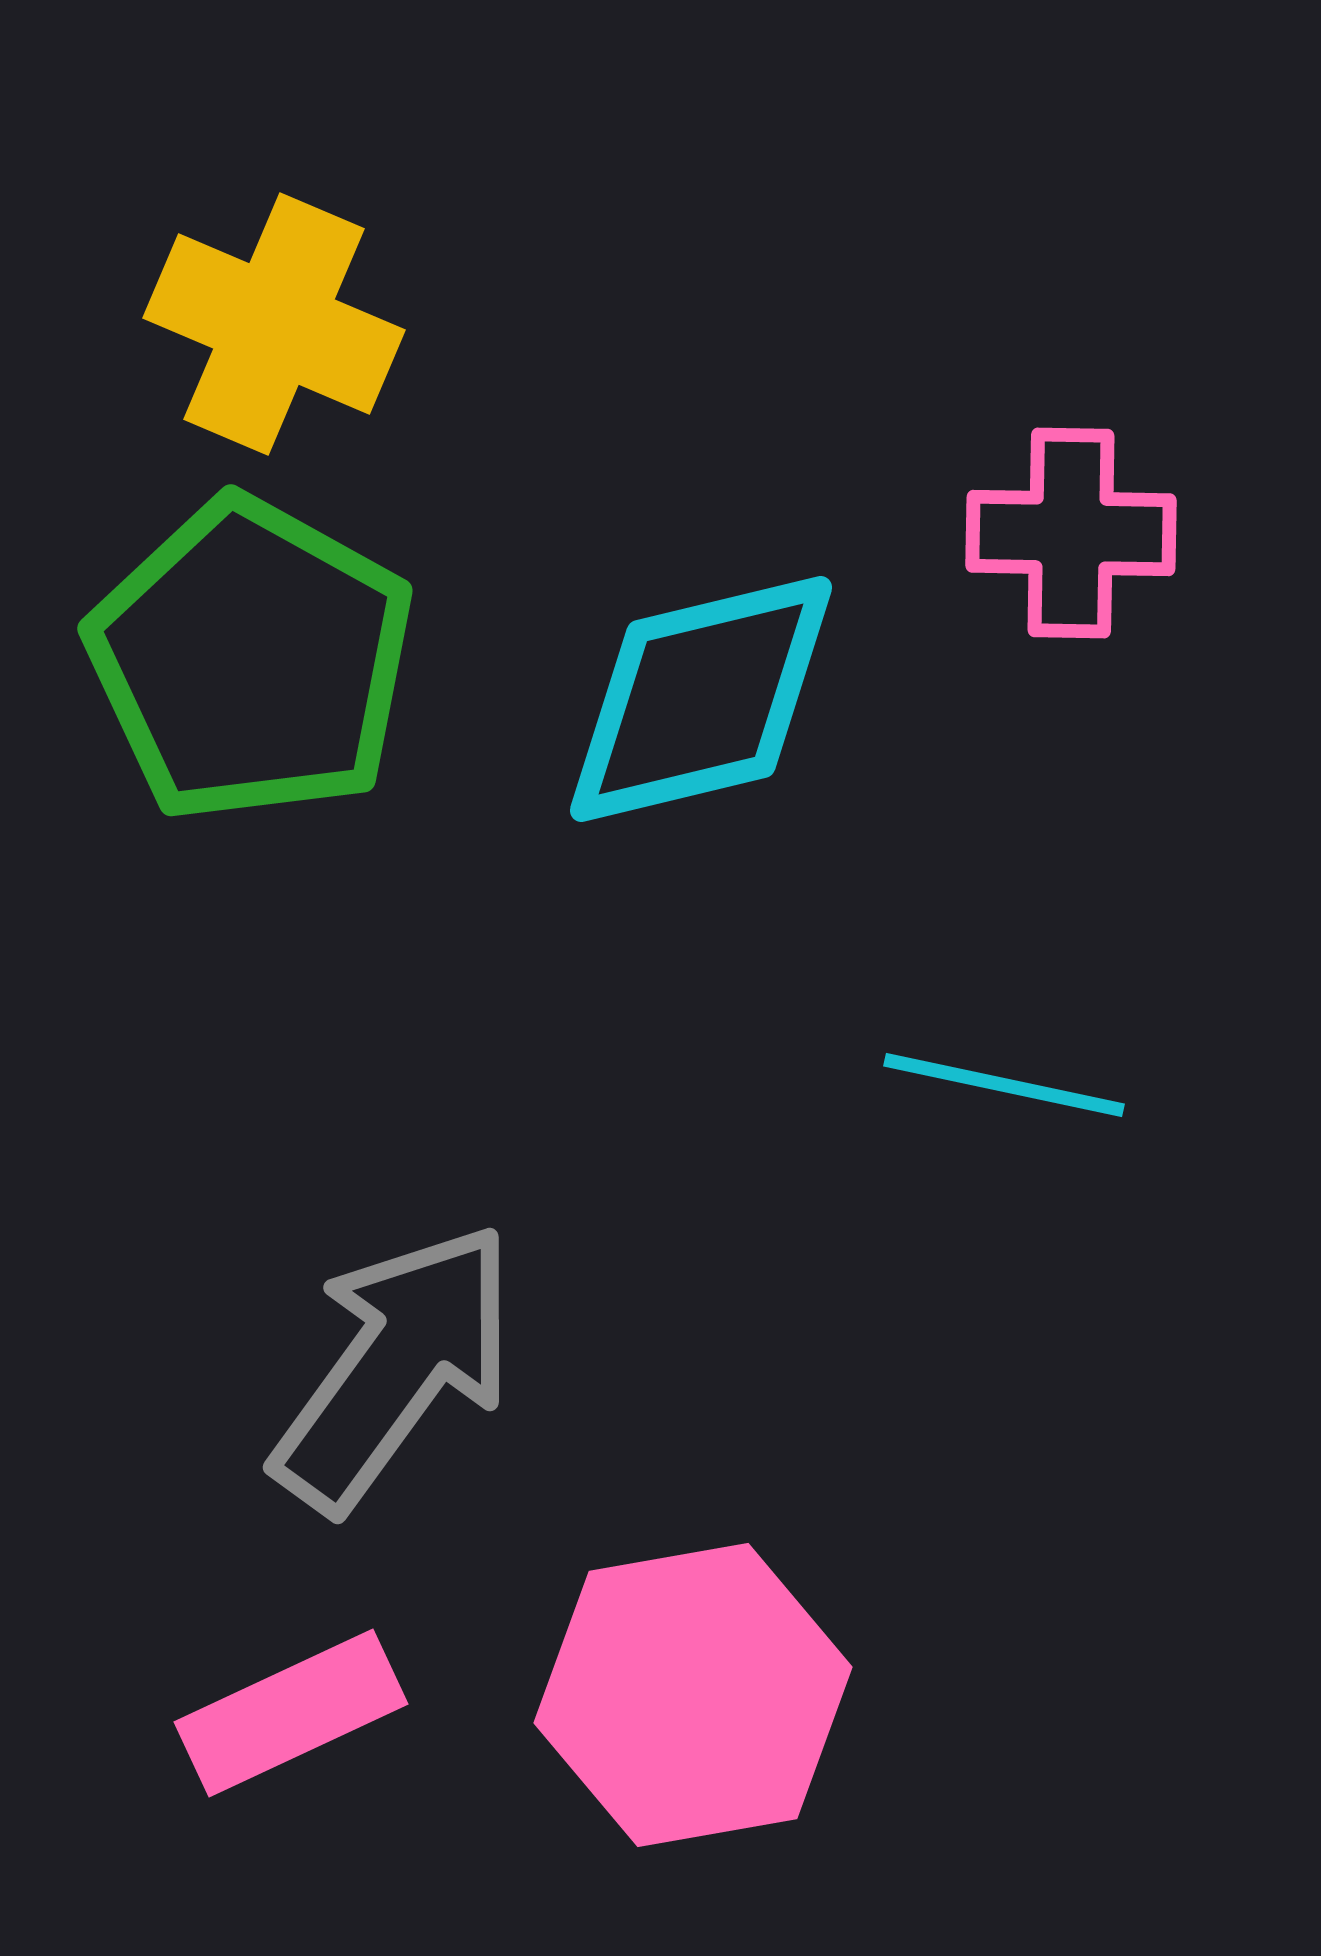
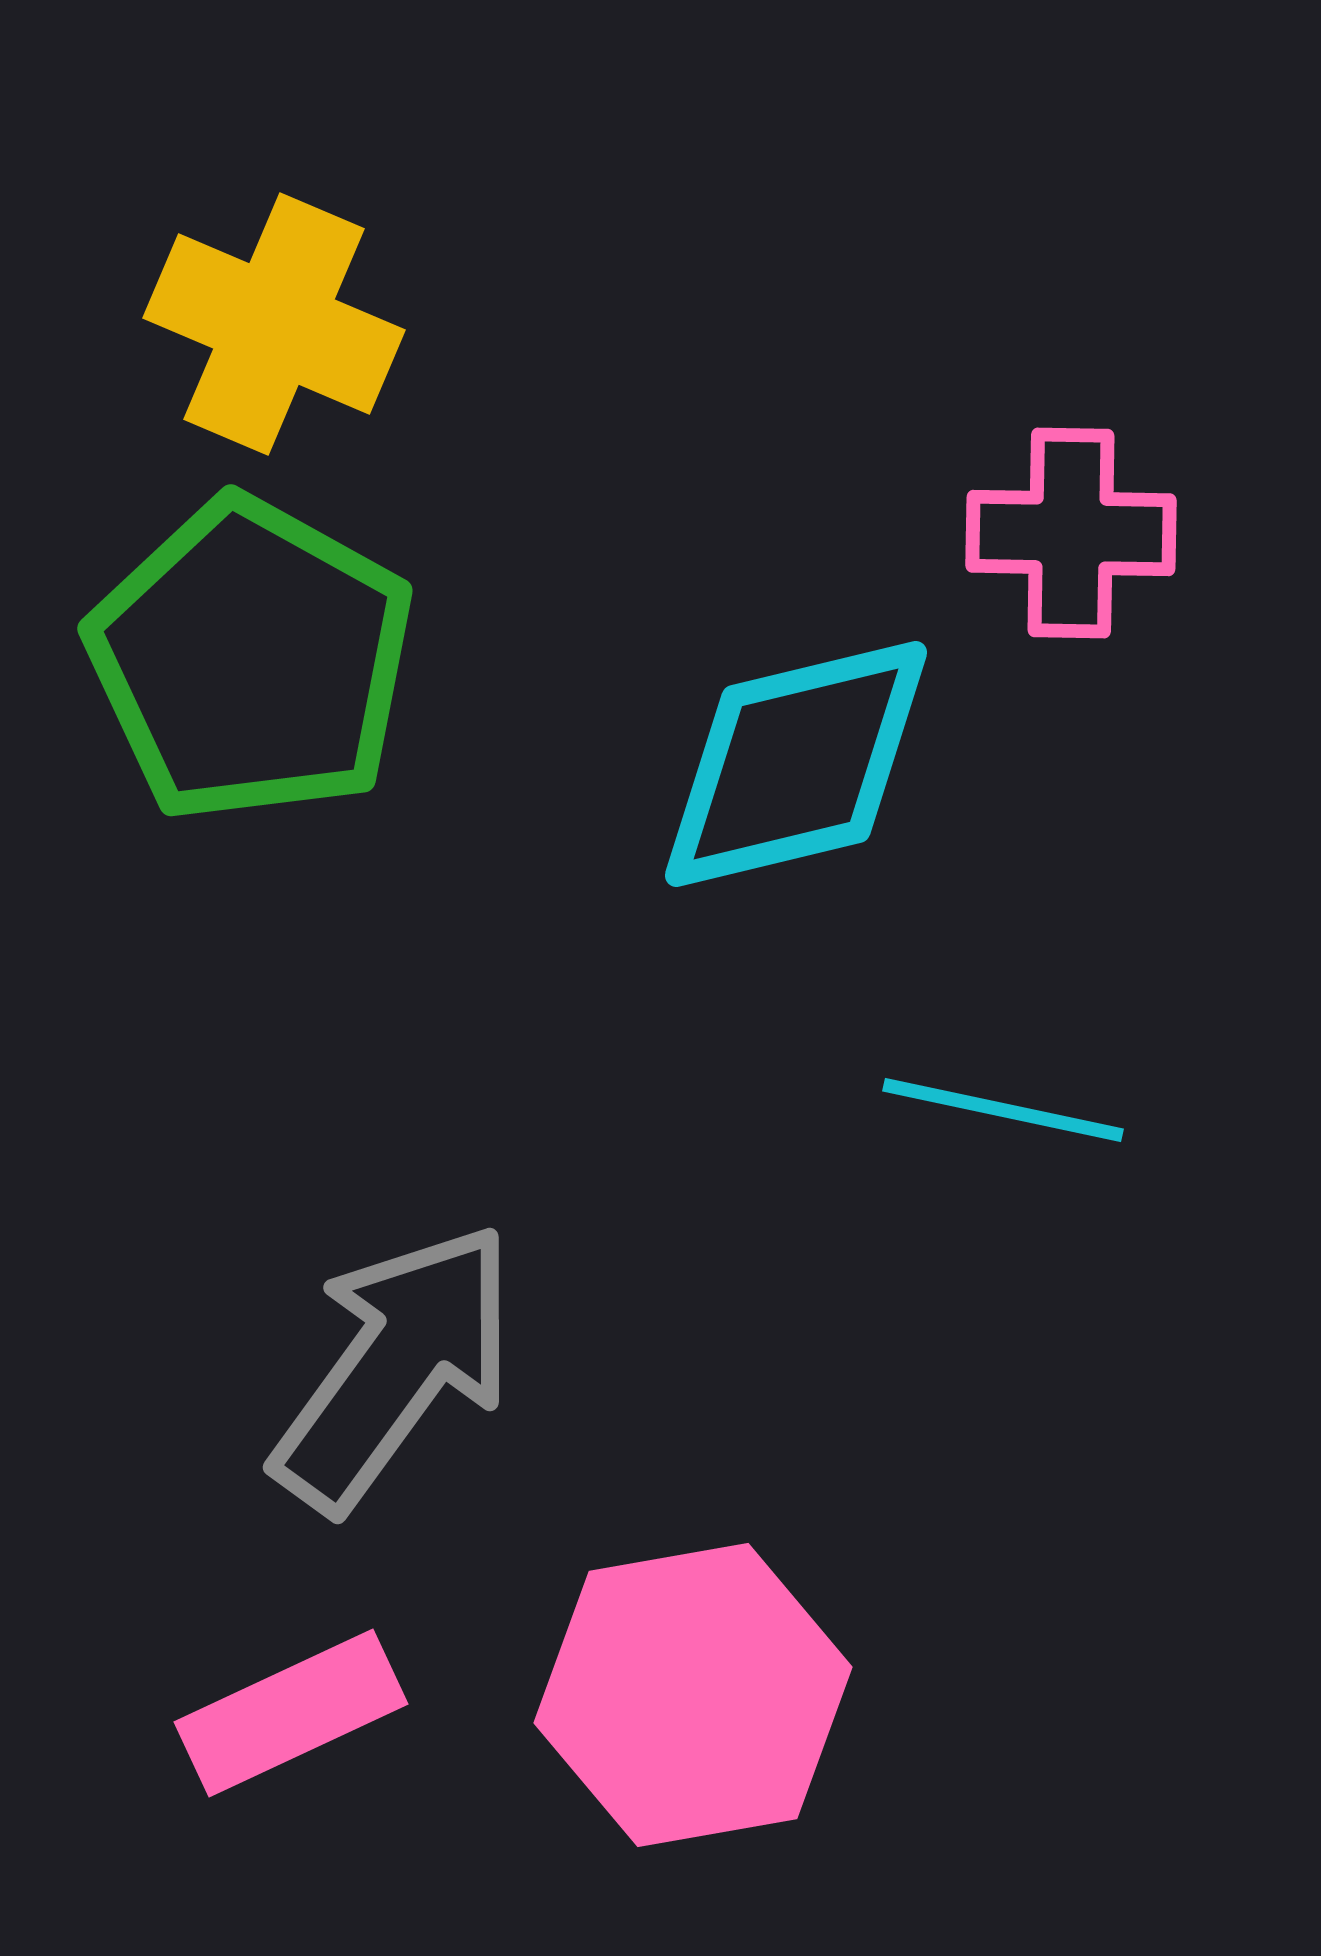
cyan diamond: moved 95 px right, 65 px down
cyan line: moved 1 px left, 25 px down
